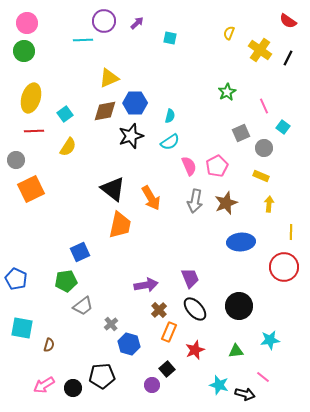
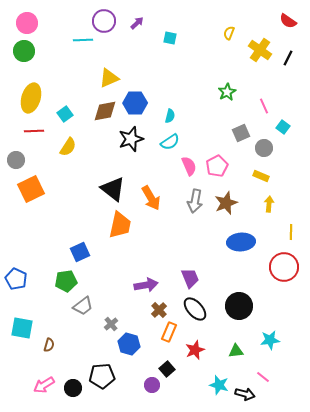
black star at (131, 136): moved 3 px down
